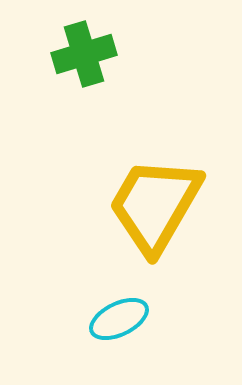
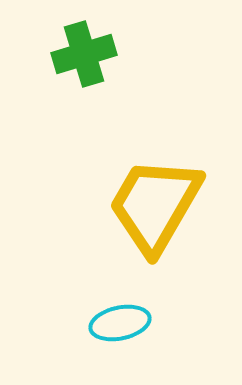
cyan ellipse: moved 1 px right, 4 px down; rotated 14 degrees clockwise
